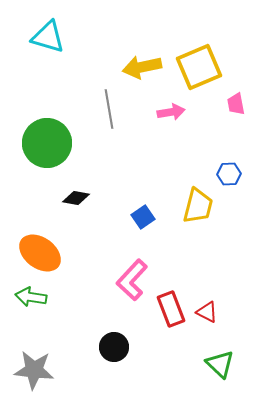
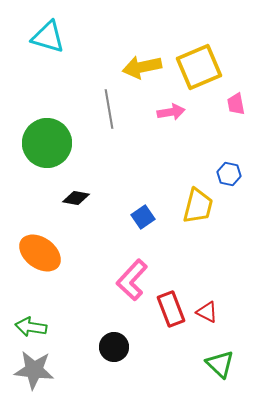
blue hexagon: rotated 15 degrees clockwise
green arrow: moved 30 px down
